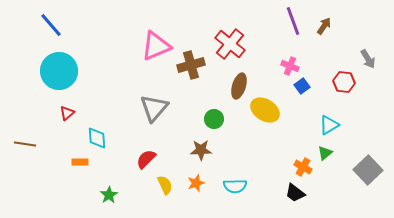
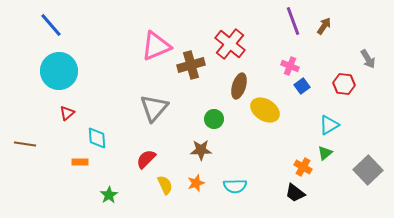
red hexagon: moved 2 px down
